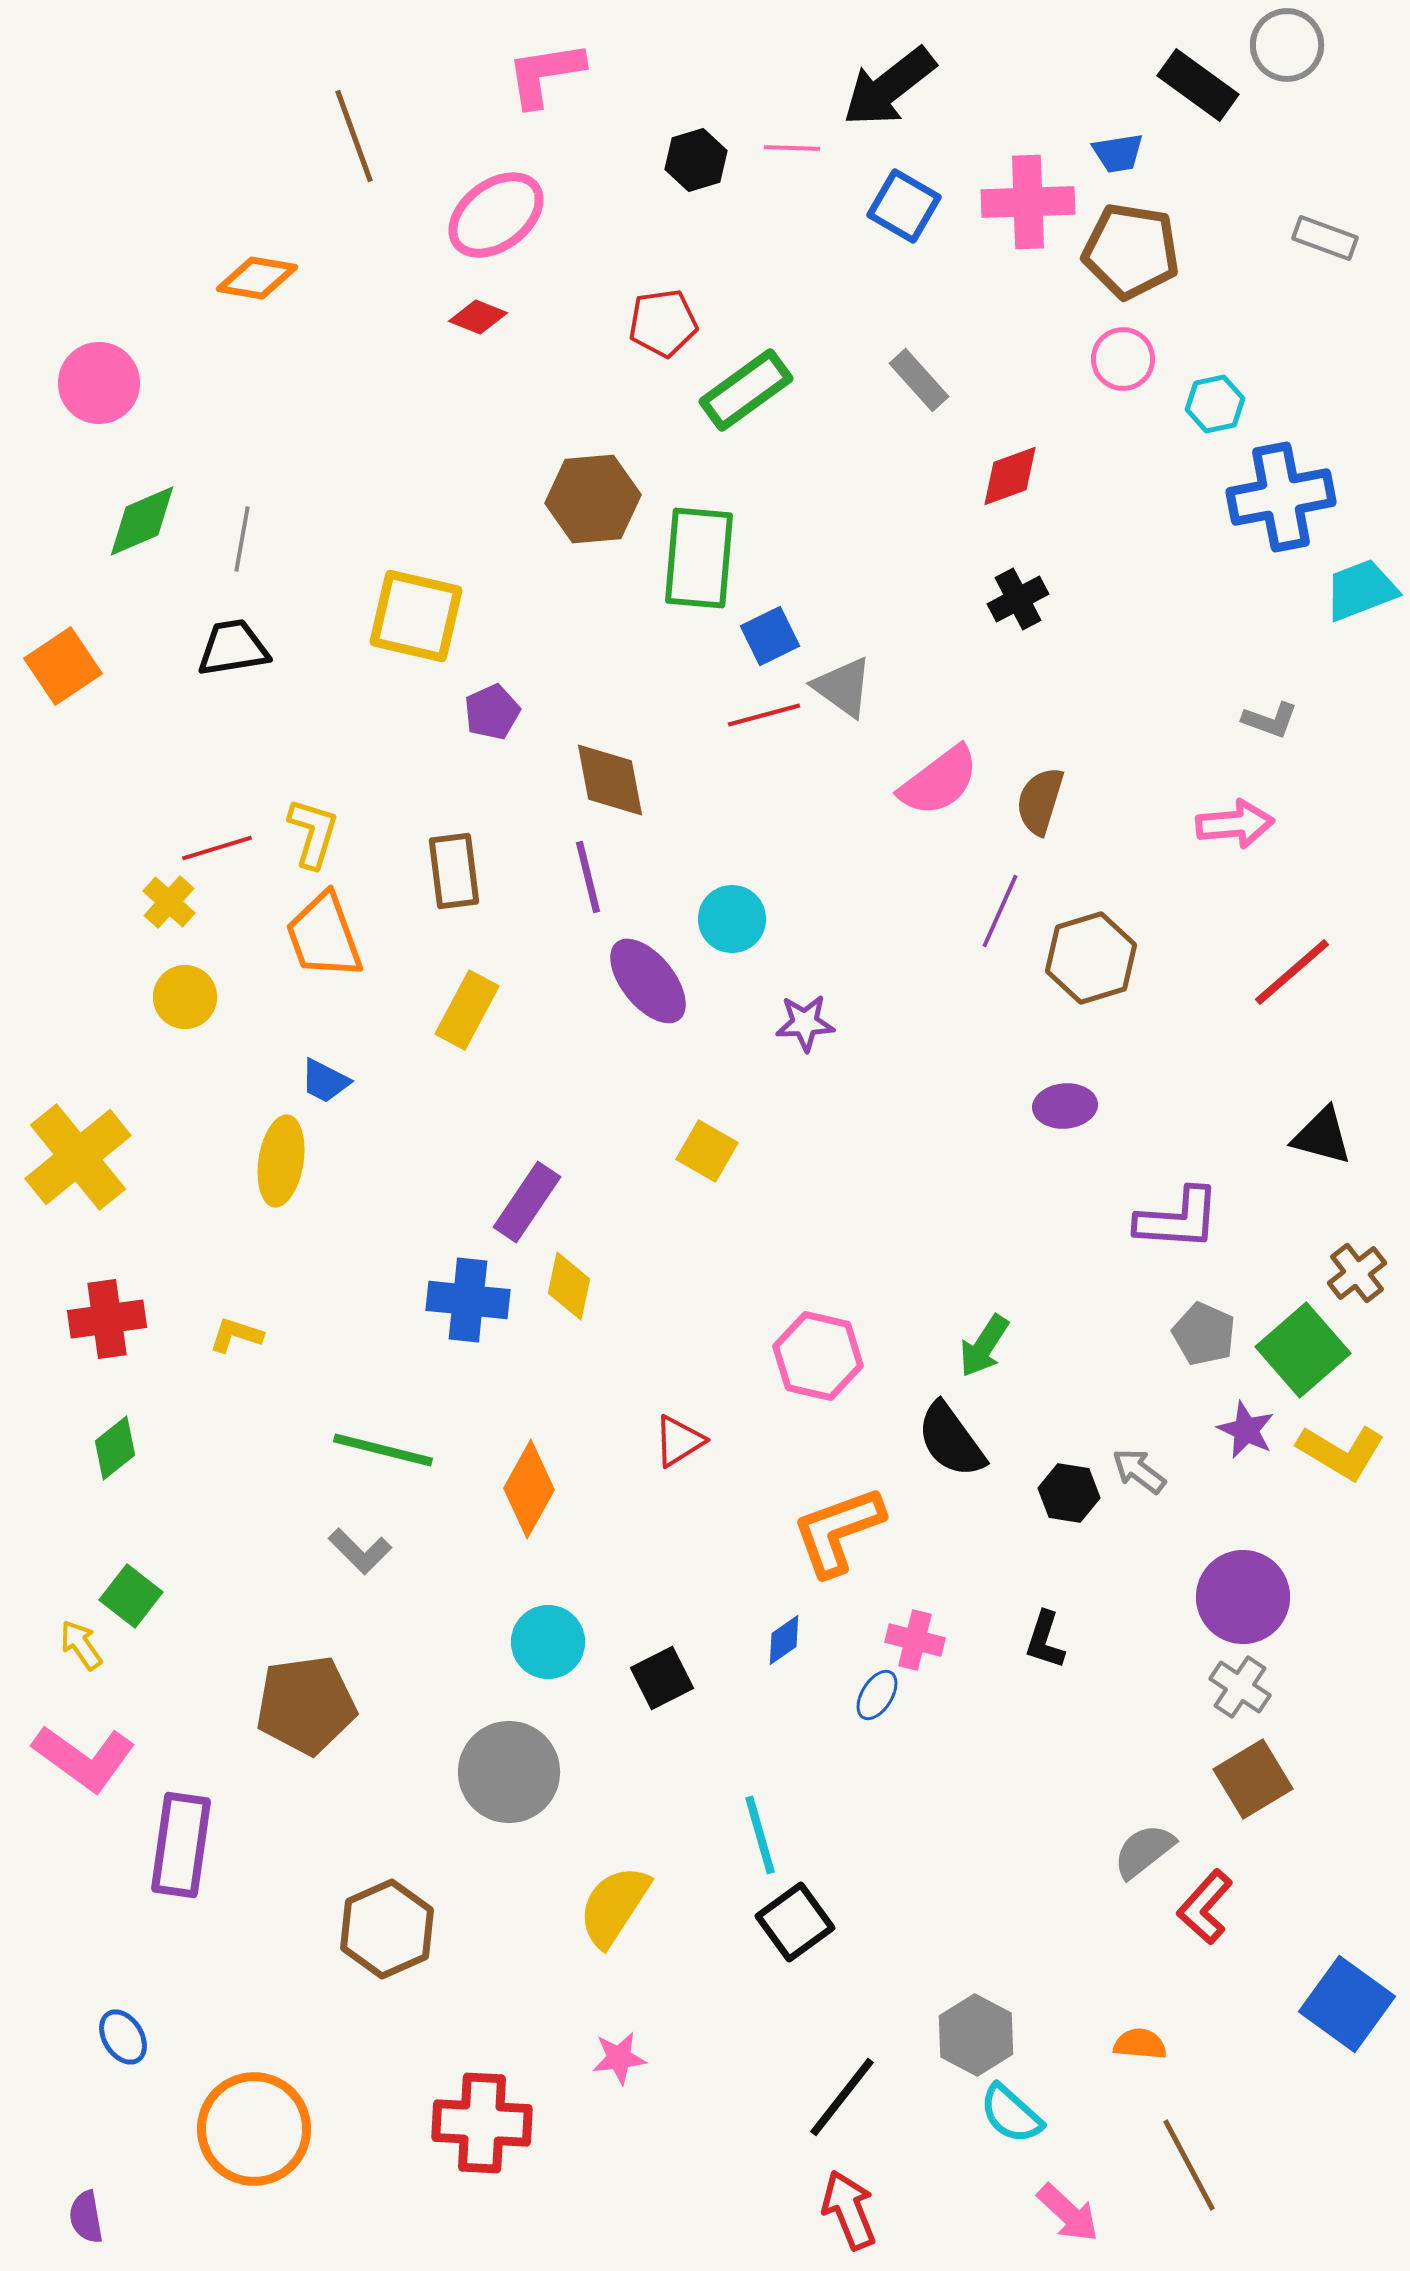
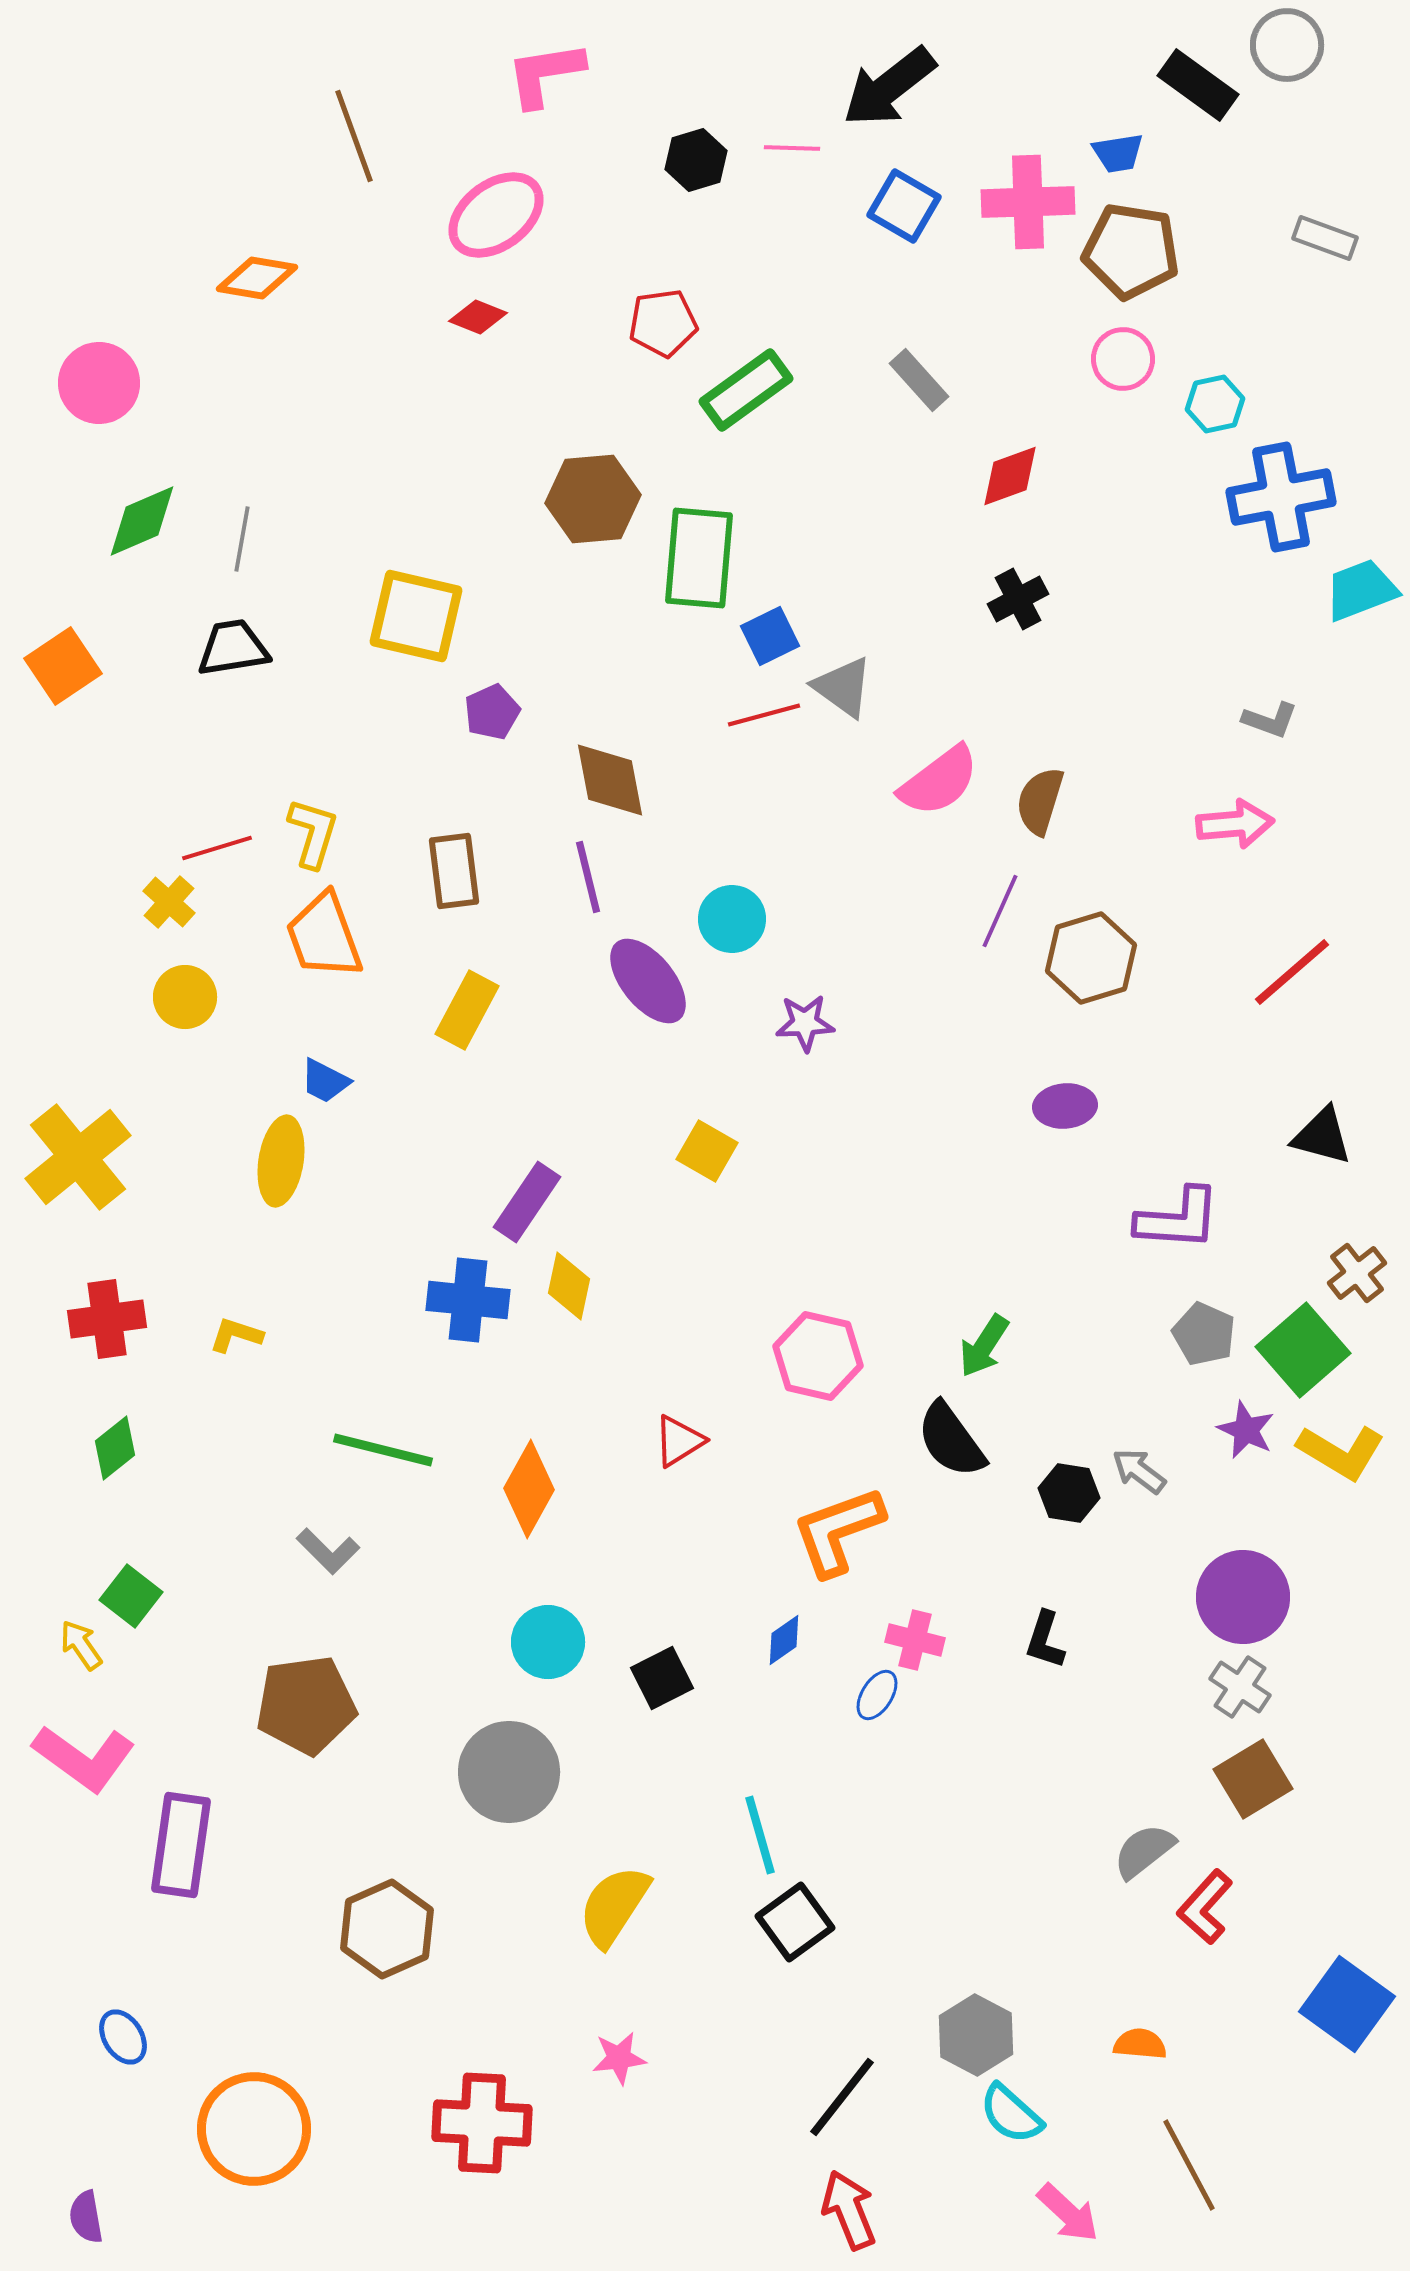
gray L-shape at (360, 1551): moved 32 px left
